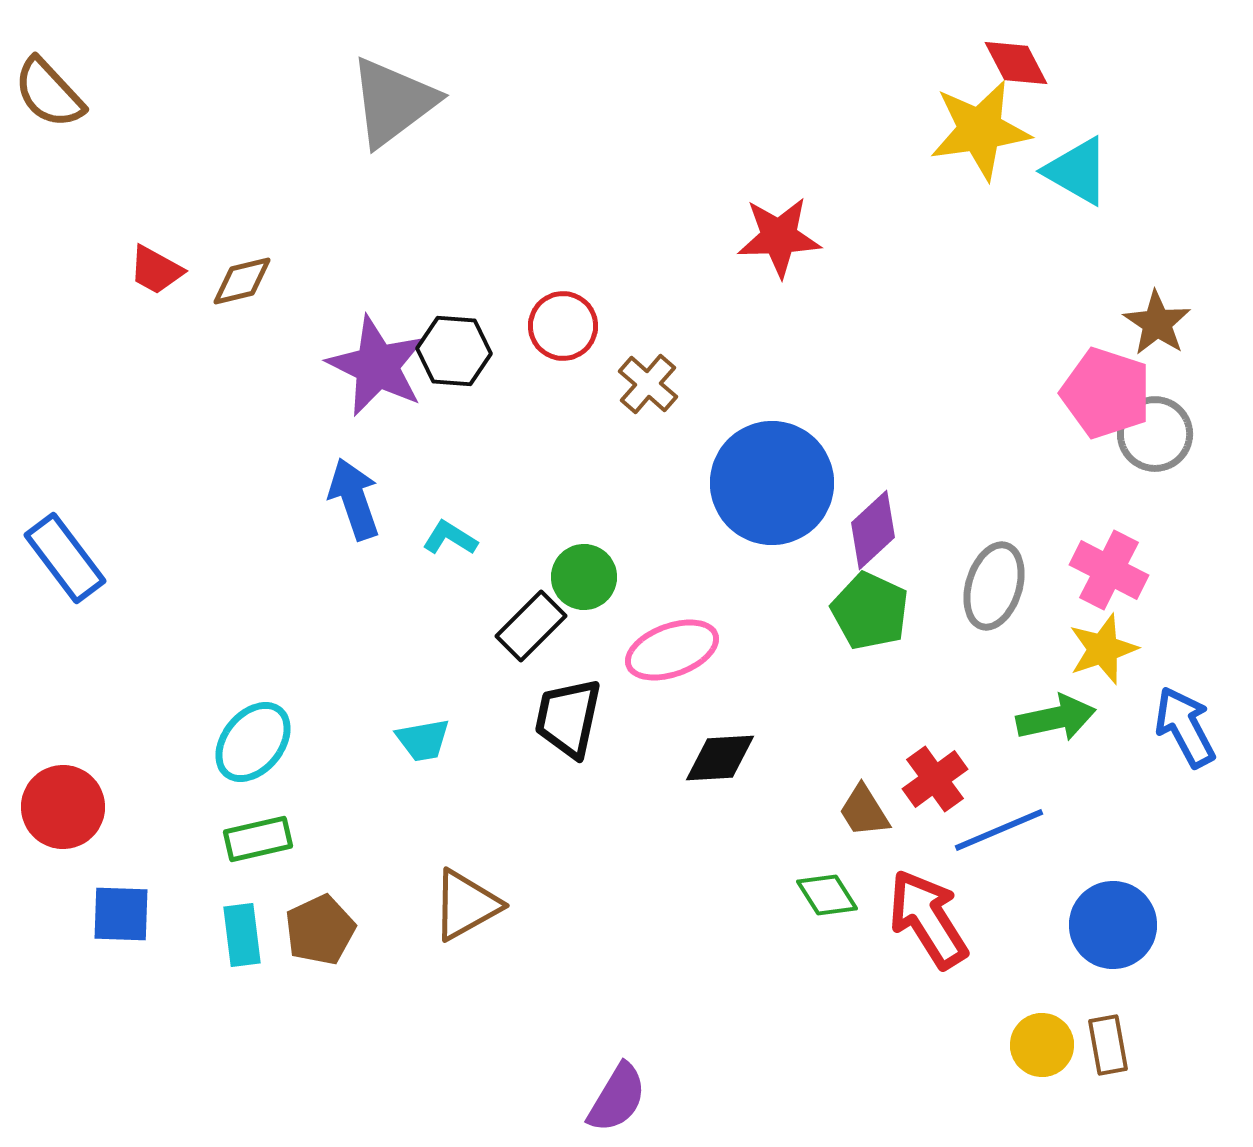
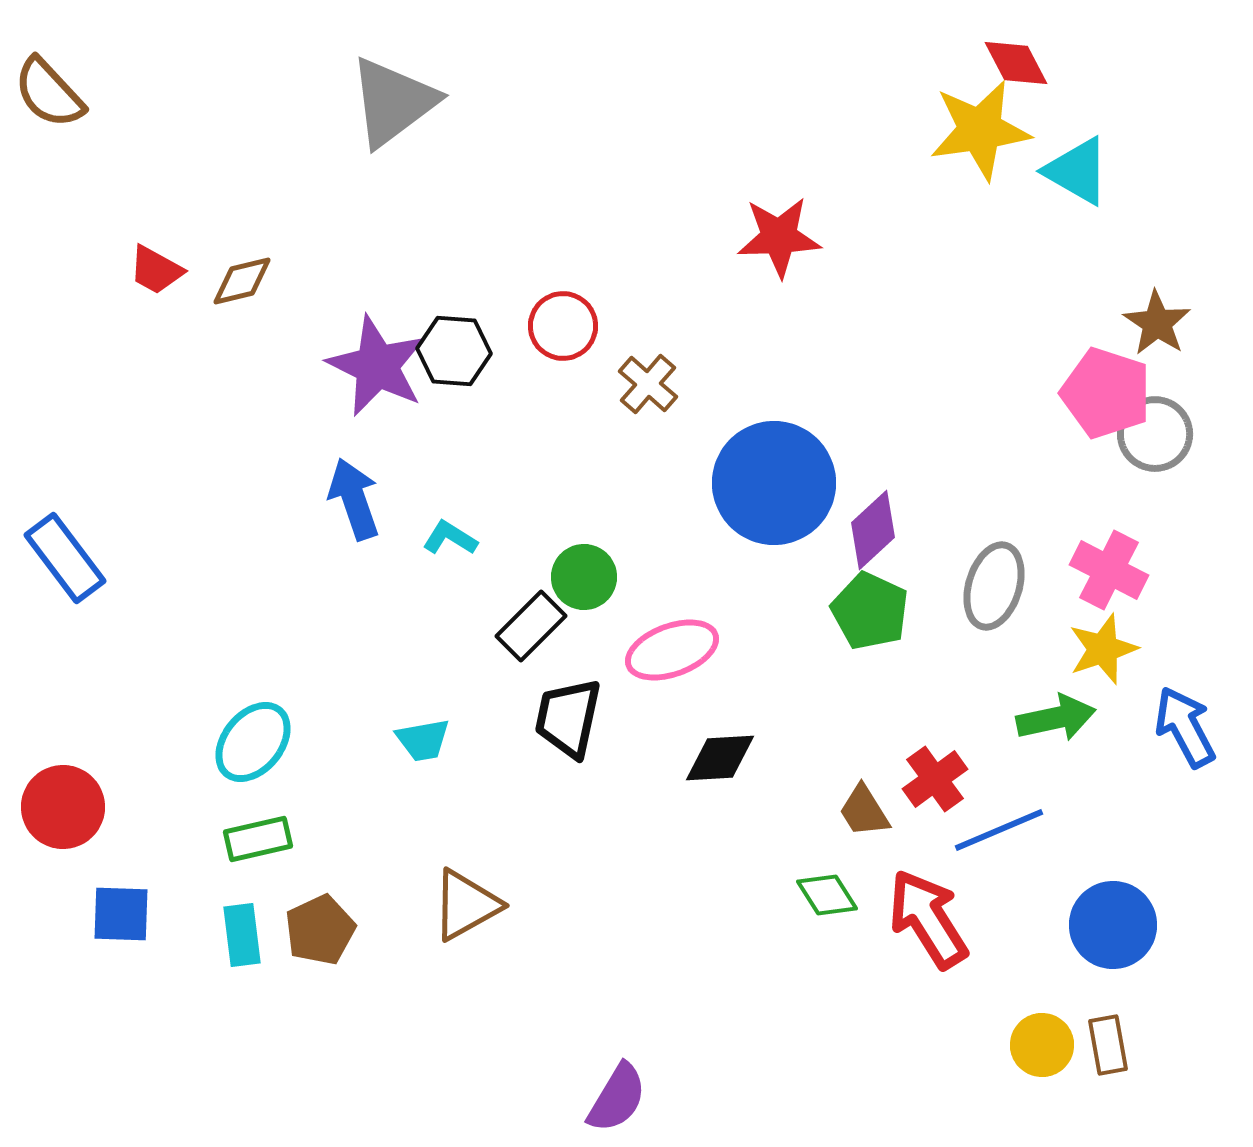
blue circle at (772, 483): moved 2 px right
